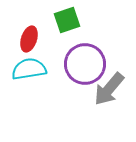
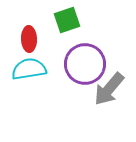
red ellipse: rotated 20 degrees counterclockwise
